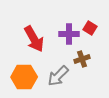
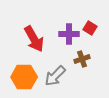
gray arrow: moved 3 px left
